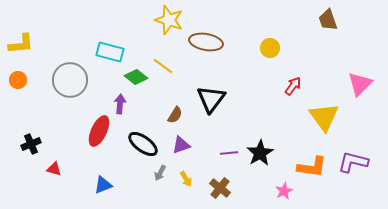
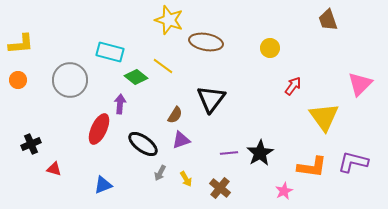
red ellipse: moved 2 px up
purple triangle: moved 5 px up
